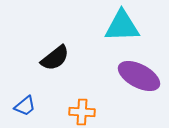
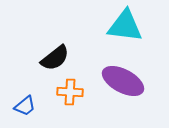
cyan triangle: moved 3 px right; rotated 9 degrees clockwise
purple ellipse: moved 16 px left, 5 px down
orange cross: moved 12 px left, 20 px up
